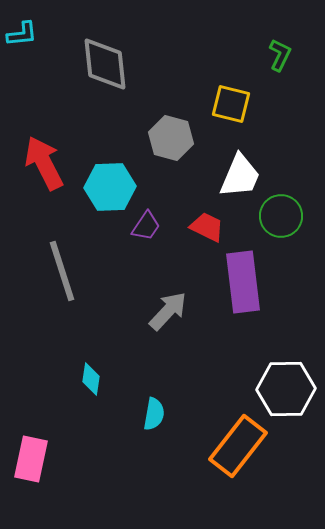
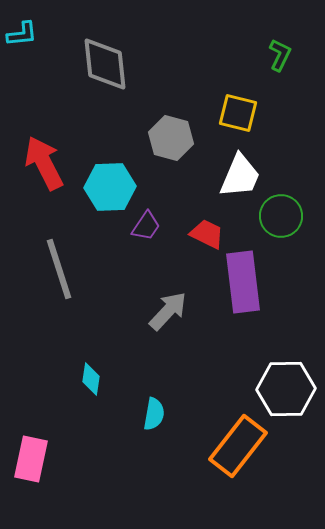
yellow square: moved 7 px right, 9 px down
red trapezoid: moved 7 px down
gray line: moved 3 px left, 2 px up
